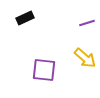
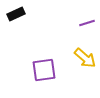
black rectangle: moved 9 px left, 4 px up
purple square: rotated 15 degrees counterclockwise
